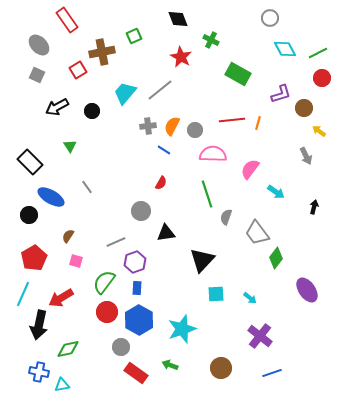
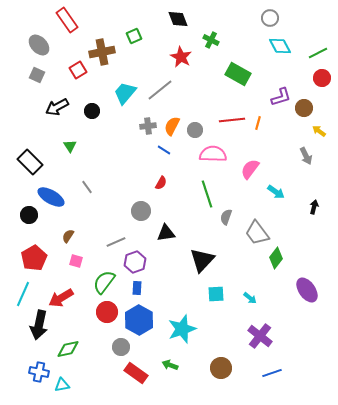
cyan diamond at (285, 49): moved 5 px left, 3 px up
purple L-shape at (281, 94): moved 3 px down
